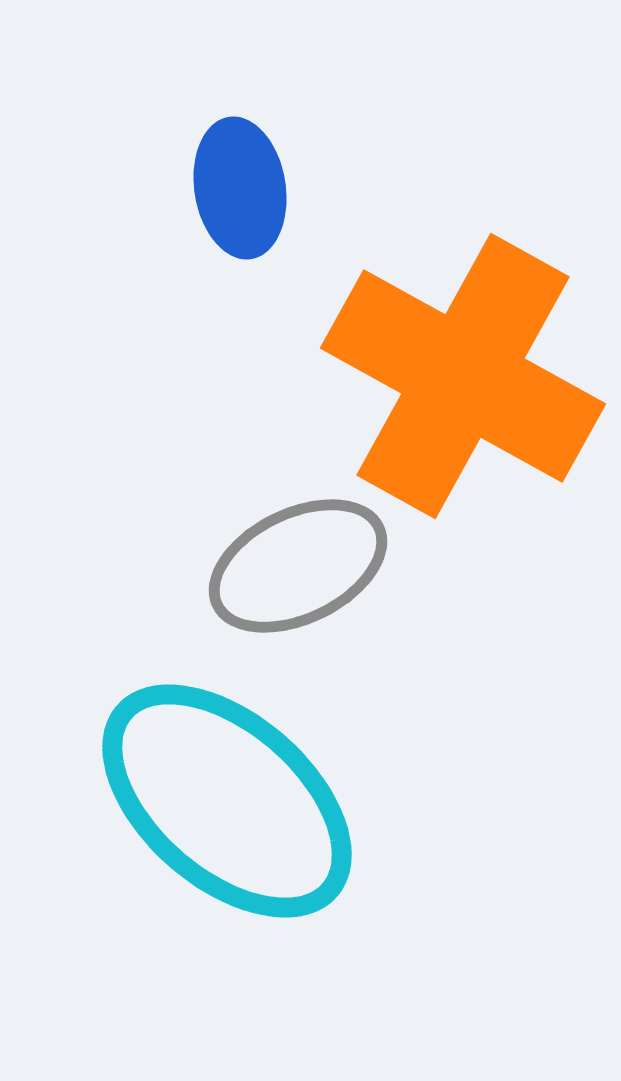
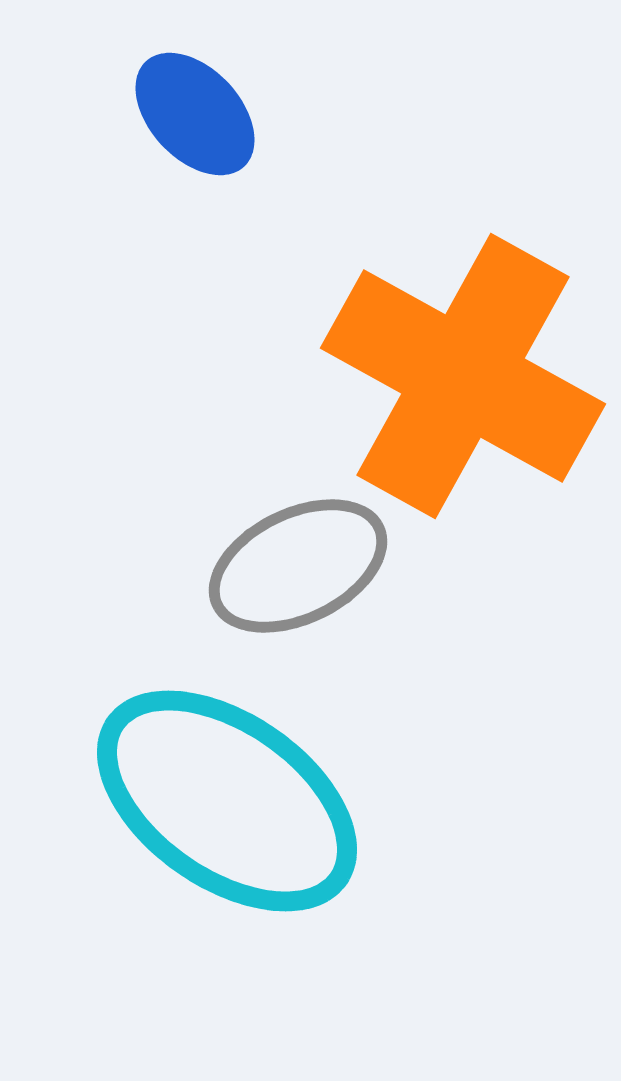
blue ellipse: moved 45 px left, 74 px up; rotated 34 degrees counterclockwise
cyan ellipse: rotated 6 degrees counterclockwise
